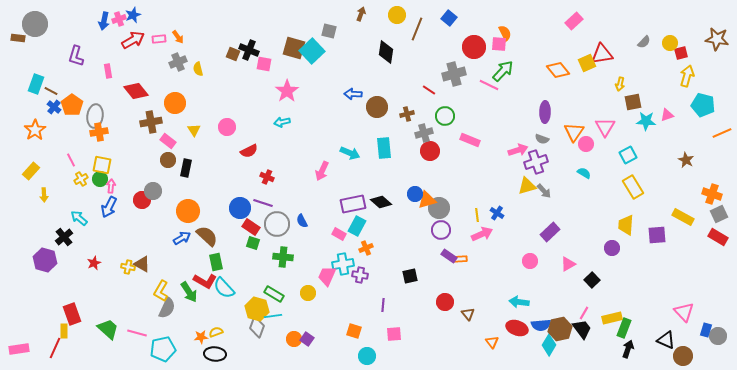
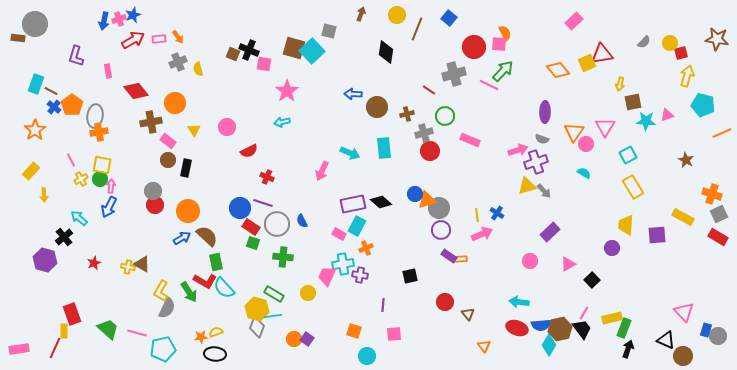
red circle at (142, 200): moved 13 px right, 5 px down
orange triangle at (492, 342): moved 8 px left, 4 px down
